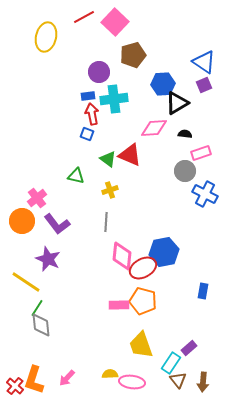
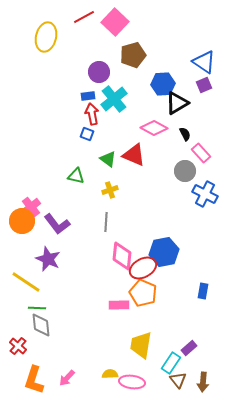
cyan cross at (114, 99): rotated 32 degrees counterclockwise
pink diamond at (154, 128): rotated 32 degrees clockwise
black semicircle at (185, 134): rotated 56 degrees clockwise
pink rectangle at (201, 153): rotated 66 degrees clockwise
red triangle at (130, 155): moved 4 px right
pink cross at (37, 198): moved 6 px left, 9 px down
orange pentagon at (143, 301): moved 8 px up; rotated 8 degrees clockwise
green line at (37, 308): rotated 60 degrees clockwise
yellow trapezoid at (141, 345): rotated 28 degrees clockwise
red cross at (15, 386): moved 3 px right, 40 px up
